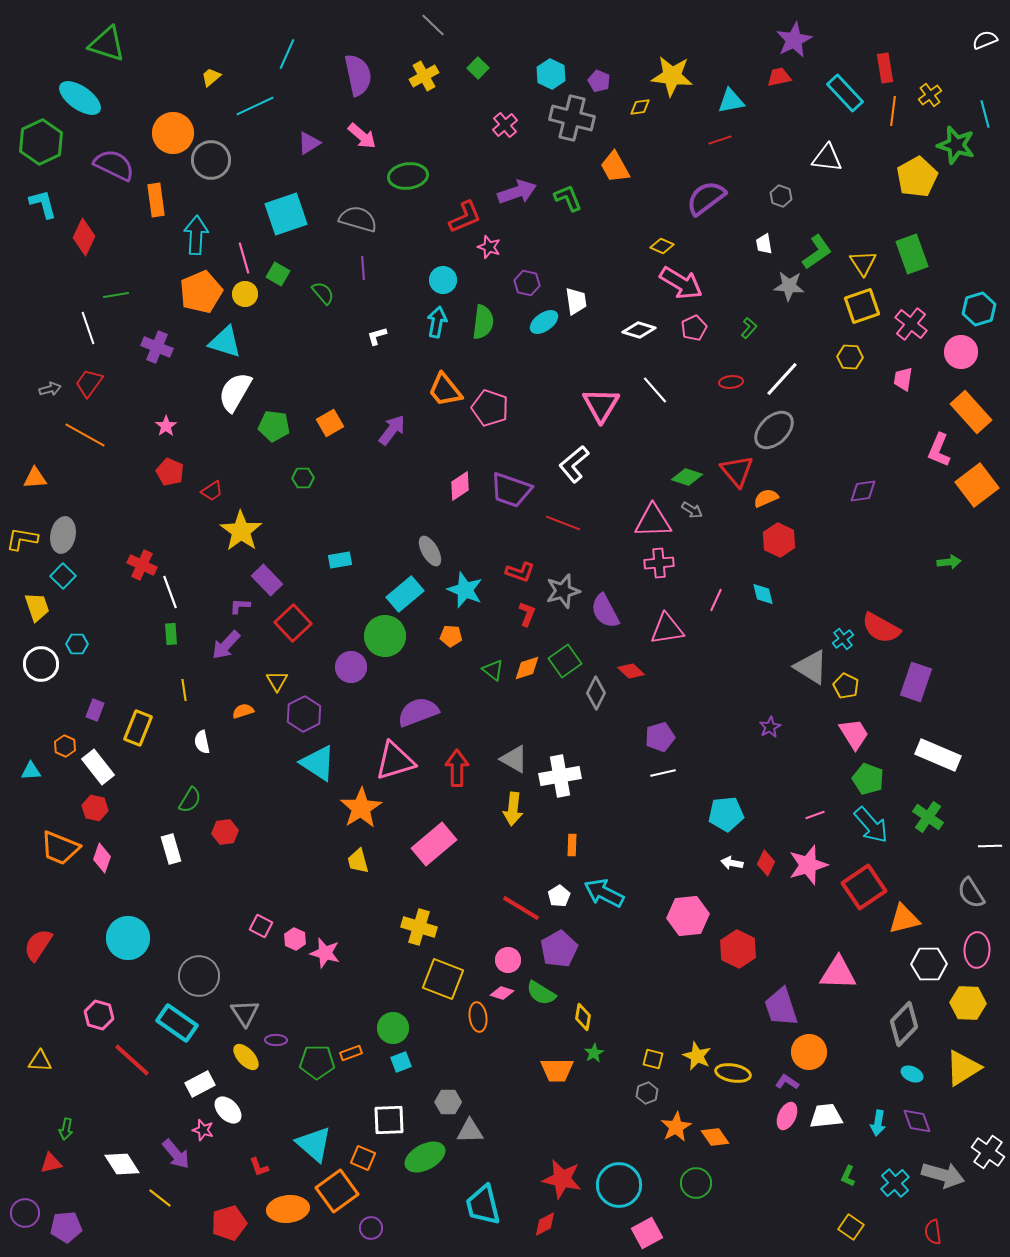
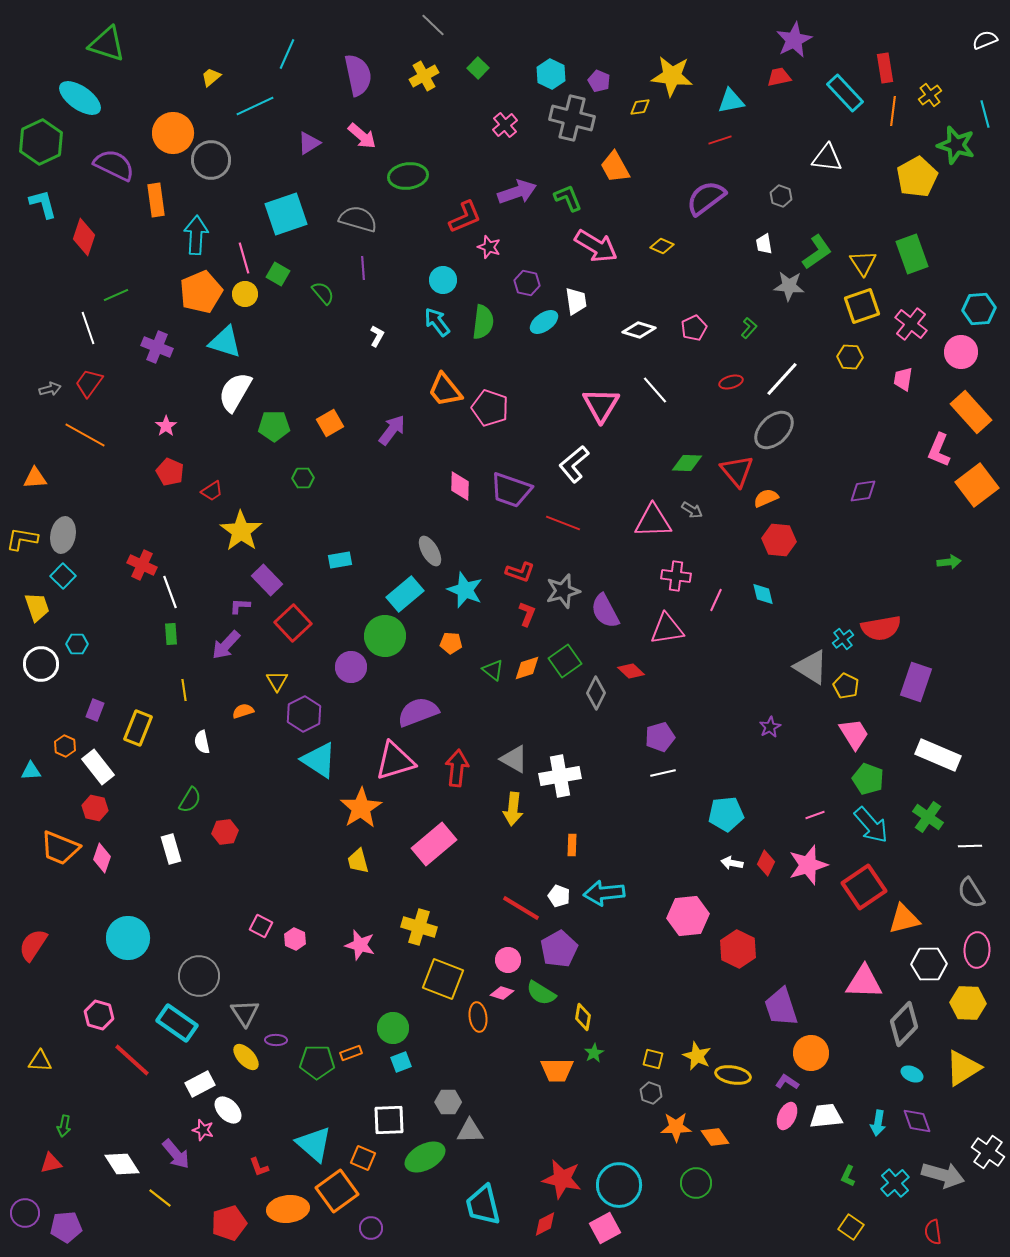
red diamond at (84, 237): rotated 6 degrees counterclockwise
pink arrow at (681, 283): moved 85 px left, 37 px up
green line at (116, 295): rotated 15 degrees counterclockwise
cyan hexagon at (979, 309): rotated 12 degrees clockwise
cyan arrow at (437, 322): rotated 48 degrees counterclockwise
white L-shape at (377, 336): rotated 135 degrees clockwise
red ellipse at (731, 382): rotated 10 degrees counterclockwise
green pentagon at (274, 426): rotated 8 degrees counterclockwise
green diamond at (687, 477): moved 14 px up; rotated 16 degrees counterclockwise
pink diamond at (460, 486): rotated 56 degrees counterclockwise
red hexagon at (779, 540): rotated 20 degrees counterclockwise
pink cross at (659, 563): moved 17 px right, 13 px down; rotated 12 degrees clockwise
red semicircle at (881, 628): rotated 39 degrees counterclockwise
orange pentagon at (451, 636): moved 7 px down
cyan triangle at (318, 763): moved 1 px right, 3 px up
red arrow at (457, 768): rotated 6 degrees clockwise
white line at (990, 846): moved 20 px left
cyan arrow at (604, 893): rotated 33 degrees counterclockwise
white pentagon at (559, 896): rotated 20 degrees counterclockwise
red semicircle at (38, 945): moved 5 px left
pink star at (325, 953): moved 35 px right, 8 px up
pink triangle at (838, 973): moved 26 px right, 9 px down
orange circle at (809, 1052): moved 2 px right, 1 px down
yellow ellipse at (733, 1073): moved 2 px down
gray hexagon at (647, 1093): moved 4 px right; rotated 20 degrees counterclockwise
orange star at (676, 1127): rotated 28 degrees clockwise
green arrow at (66, 1129): moved 2 px left, 3 px up
pink square at (647, 1233): moved 42 px left, 5 px up
